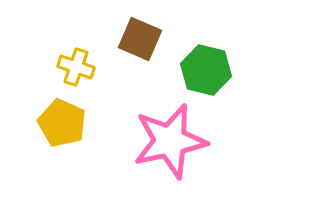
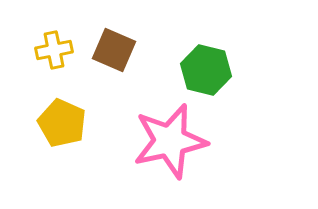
brown square: moved 26 px left, 11 px down
yellow cross: moved 22 px left, 17 px up; rotated 30 degrees counterclockwise
